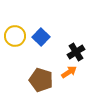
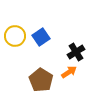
blue square: rotated 12 degrees clockwise
brown pentagon: rotated 15 degrees clockwise
